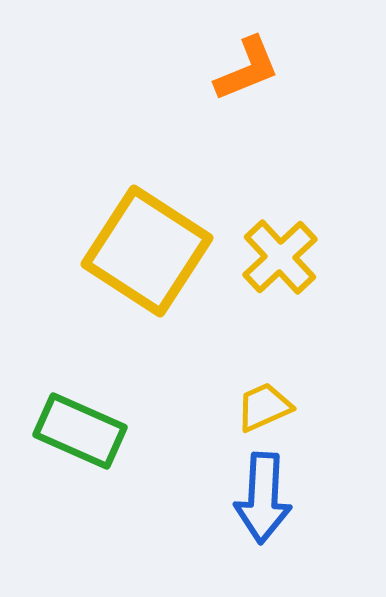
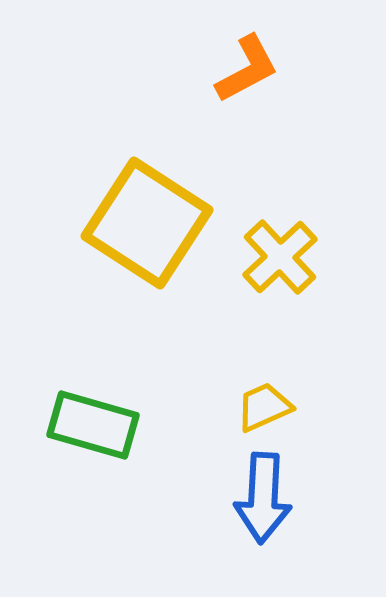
orange L-shape: rotated 6 degrees counterclockwise
yellow square: moved 28 px up
green rectangle: moved 13 px right, 6 px up; rotated 8 degrees counterclockwise
